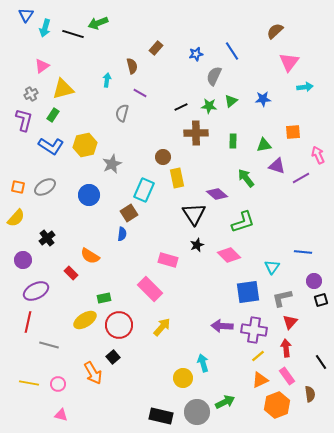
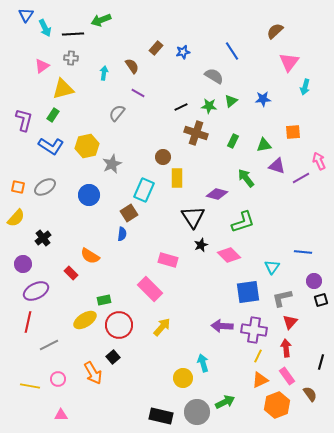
green arrow at (98, 23): moved 3 px right, 3 px up
cyan arrow at (45, 28): rotated 42 degrees counterclockwise
black line at (73, 34): rotated 20 degrees counterclockwise
blue star at (196, 54): moved 13 px left, 2 px up
brown semicircle at (132, 66): rotated 21 degrees counterclockwise
gray semicircle at (214, 76): rotated 96 degrees clockwise
cyan arrow at (107, 80): moved 3 px left, 7 px up
cyan arrow at (305, 87): rotated 112 degrees clockwise
purple line at (140, 93): moved 2 px left
gray cross at (31, 94): moved 40 px right, 36 px up; rotated 32 degrees clockwise
gray semicircle at (122, 113): moved 5 px left; rotated 24 degrees clockwise
brown cross at (196, 133): rotated 20 degrees clockwise
green rectangle at (233, 141): rotated 24 degrees clockwise
yellow hexagon at (85, 145): moved 2 px right, 1 px down
pink arrow at (318, 155): moved 1 px right, 6 px down
yellow rectangle at (177, 178): rotated 12 degrees clockwise
purple diamond at (217, 194): rotated 25 degrees counterclockwise
black triangle at (194, 214): moved 1 px left, 3 px down
black cross at (47, 238): moved 4 px left
black star at (197, 245): moved 4 px right
purple circle at (23, 260): moved 4 px down
green rectangle at (104, 298): moved 2 px down
gray line at (49, 345): rotated 42 degrees counterclockwise
yellow line at (258, 356): rotated 24 degrees counterclockwise
black line at (321, 362): rotated 49 degrees clockwise
yellow line at (29, 383): moved 1 px right, 3 px down
pink circle at (58, 384): moved 5 px up
brown semicircle at (310, 394): rotated 28 degrees counterclockwise
pink triangle at (61, 415): rotated 16 degrees counterclockwise
